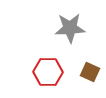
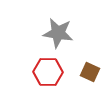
gray star: moved 12 px left, 5 px down; rotated 12 degrees clockwise
